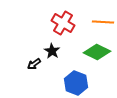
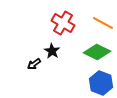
orange line: moved 1 px down; rotated 25 degrees clockwise
blue hexagon: moved 25 px right
